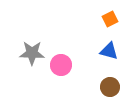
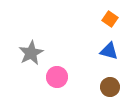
orange square: rotated 28 degrees counterclockwise
gray star: moved 1 px left; rotated 30 degrees counterclockwise
pink circle: moved 4 px left, 12 px down
